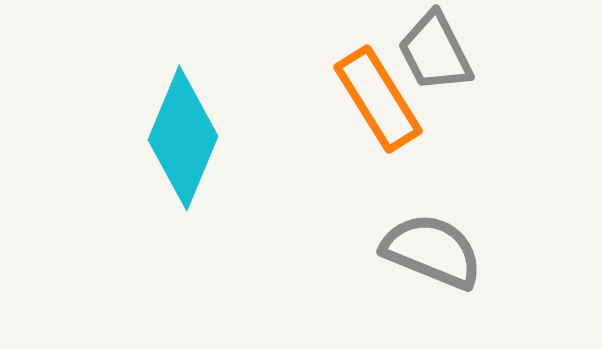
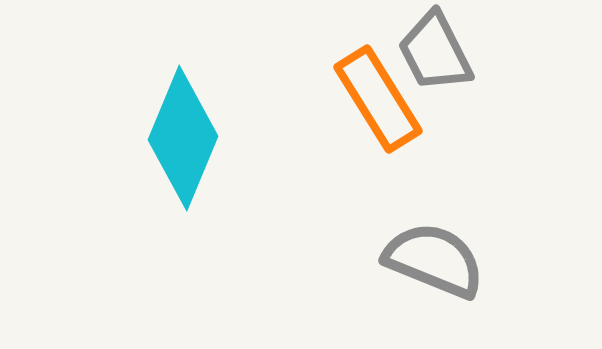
gray semicircle: moved 2 px right, 9 px down
